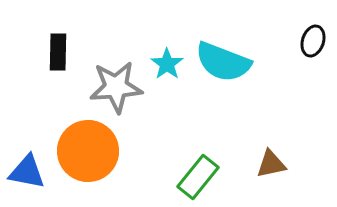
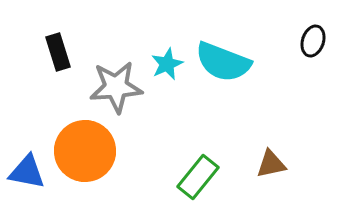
black rectangle: rotated 18 degrees counterclockwise
cyan star: rotated 12 degrees clockwise
orange circle: moved 3 px left
